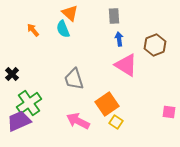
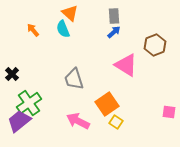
blue arrow: moved 5 px left, 7 px up; rotated 56 degrees clockwise
purple trapezoid: rotated 15 degrees counterclockwise
